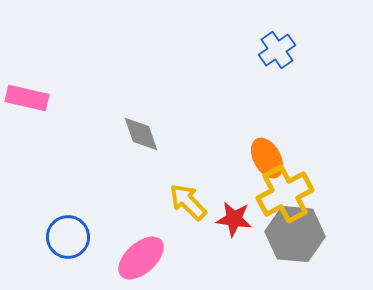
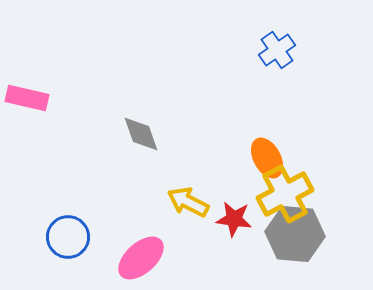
yellow arrow: rotated 18 degrees counterclockwise
